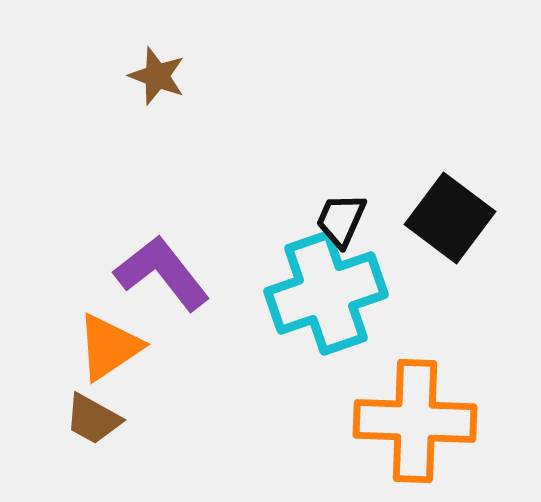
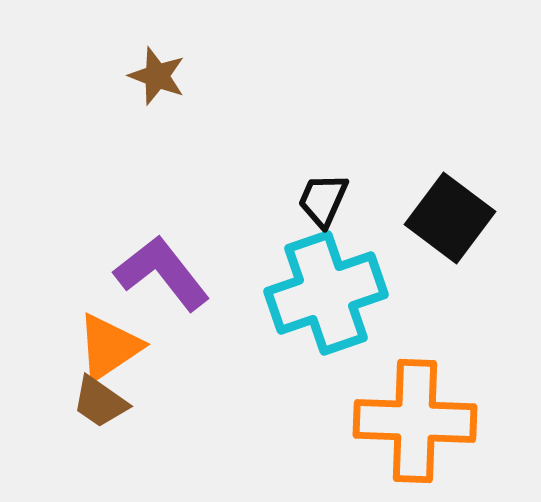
black trapezoid: moved 18 px left, 20 px up
brown trapezoid: moved 7 px right, 17 px up; rotated 6 degrees clockwise
